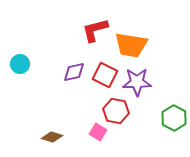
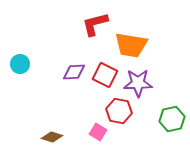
red L-shape: moved 6 px up
purple diamond: rotated 10 degrees clockwise
purple star: moved 1 px right, 1 px down
red hexagon: moved 3 px right
green hexagon: moved 2 px left, 1 px down; rotated 20 degrees clockwise
